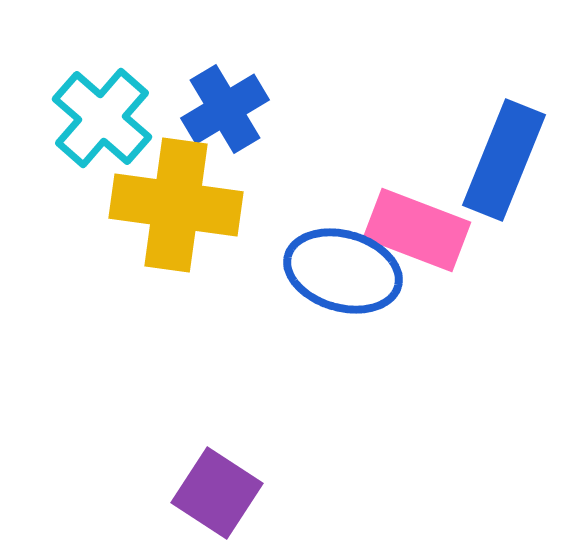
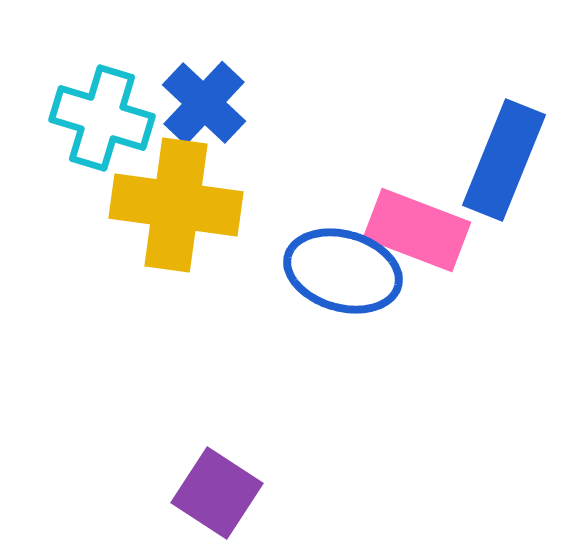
blue cross: moved 21 px left, 6 px up; rotated 16 degrees counterclockwise
cyan cross: rotated 24 degrees counterclockwise
